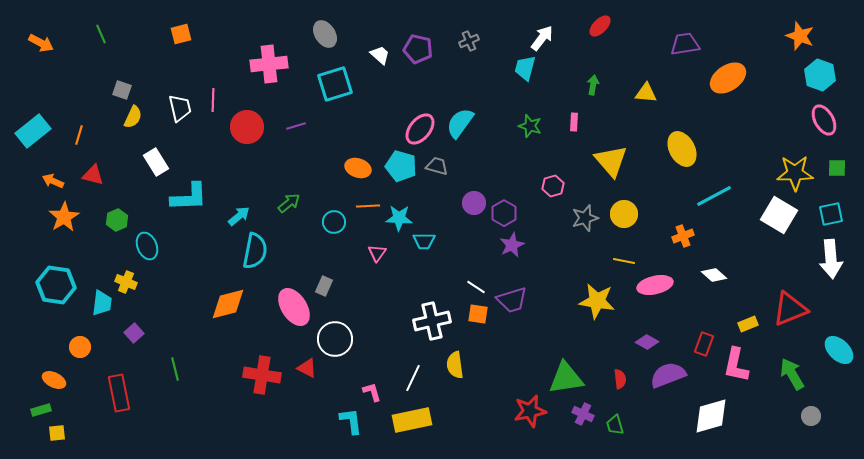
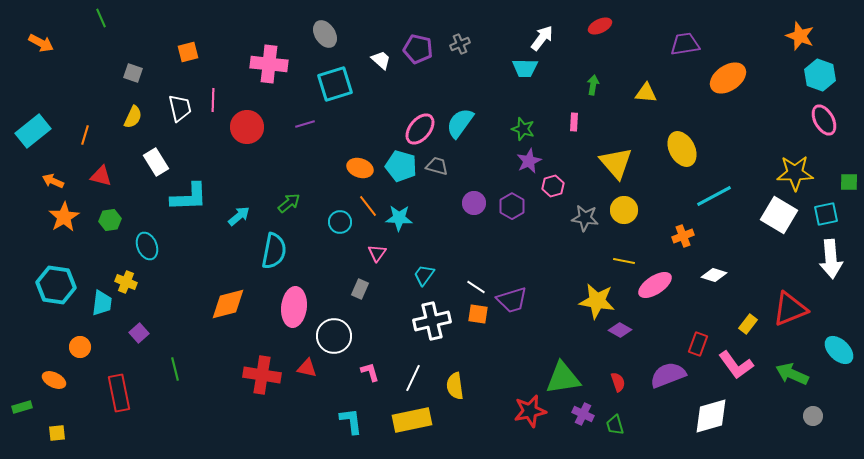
red ellipse at (600, 26): rotated 20 degrees clockwise
green line at (101, 34): moved 16 px up
orange square at (181, 34): moved 7 px right, 18 px down
gray cross at (469, 41): moved 9 px left, 3 px down
white trapezoid at (380, 55): moved 1 px right, 5 px down
pink cross at (269, 64): rotated 12 degrees clockwise
cyan trapezoid at (525, 68): rotated 104 degrees counterclockwise
gray square at (122, 90): moved 11 px right, 17 px up
purple line at (296, 126): moved 9 px right, 2 px up
green star at (530, 126): moved 7 px left, 3 px down
orange line at (79, 135): moved 6 px right
yellow triangle at (611, 161): moved 5 px right, 2 px down
orange ellipse at (358, 168): moved 2 px right
green square at (837, 168): moved 12 px right, 14 px down
red triangle at (93, 175): moved 8 px right, 1 px down
orange line at (368, 206): rotated 55 degrees clockwise
purple hexagon at (504, 213): moved 8 px right, 7 px up
yellow circle at (624, 214): moved 4 px up
cyan square at (831, 214): moved 5 px left
gray star at (585, 218): rotated 24 degrees clockwise
green hexagon at (117, 220): moved 7 px left; rotated 15 degrees clockwise
cyan circle at (334, 222): moved 6 px right
cyan trapezoid at (424, 241): moved 34 px down; rotated 125 degrees clockwise
purple star at (512, 245): moved 17 px right, 84 px up
cyan semicircle at (255, 251): moved 19 px right
white diamond at (714, 275): rotated 25 degrees counterclockwise
pink ellipse at (655, 285): rotated 20 degrees counterclockwise
gray rectangle at (324, 286): moved 36 px right, 3 px down
pink ellipse at (294, 307): rotated 39 degrees clockwise
yellow rectangle at (748, 324): rotated 30 degrees counterclockwise
purple square at (134, 333): moved 5 px right
white circle at (335, 339): moved 1 px left, 3 px up
purple diamond at (647, 342): moved 27 px left, 12 px up
red rectangle at (704, 344): moved 6 px left
yellow semicircle at (455, 365): moved 21 px down
pink L-shape at (736, 365): rotated 48 degrees counterclockwise
red triangle at (307, 368): rotated 15 degrees counterclockwise
green arrow at (792, 374): rotated 36 degrees counterclockwise
green triangle at (566, 378): moved 3 px left
red semicircle at (620, 379): moved 2 px left, 3 px down; rotated 12 degrees counterclockwise
pink L-shape at (372, 392): moved 2 px left, 20 px up
green rectangle at (41, 410): moved 19 px left, 3 px up
gray circle at (811, 416): moved 2 px right
